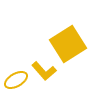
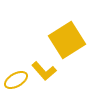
yellow square: moved 1 px left, 4 px up
